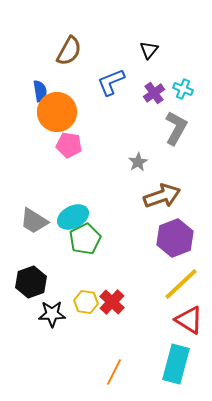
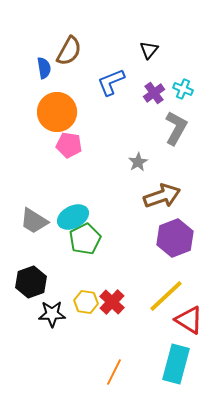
blue semicircle: moved 4 px right, 23 px up
yellow line: moved 15 px left, 12 px down
